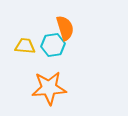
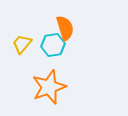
yellow trapezoid: moved 3 px left, 2 px up; rotated 55 degrees counterclockwise
orange star: moved 1 px up; rotated 16 degrees counterclockwise
